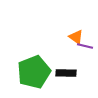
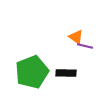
green pentagon: moved 2 px left
